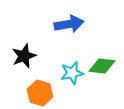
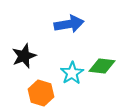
cyan star: rotated 20 degrees counterclockwise
orange hexagon: moved 1 px right
